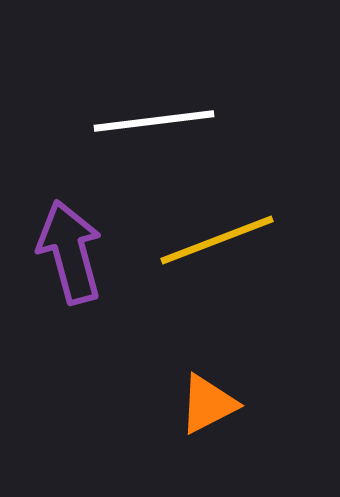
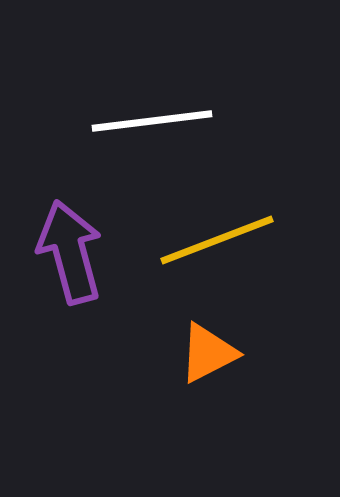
white line: moved 2 px left
orange triangle: moved 51 px up
